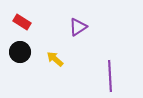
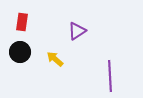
red rectangle: rotated 66 degrees clockwise
purple triangle: moved 1 px left, 4 px down
